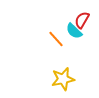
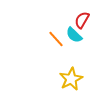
cyan semicircle: moved 4 px down
yellow star: moved 8 px right; rotated 15 degrees counterclockwise
